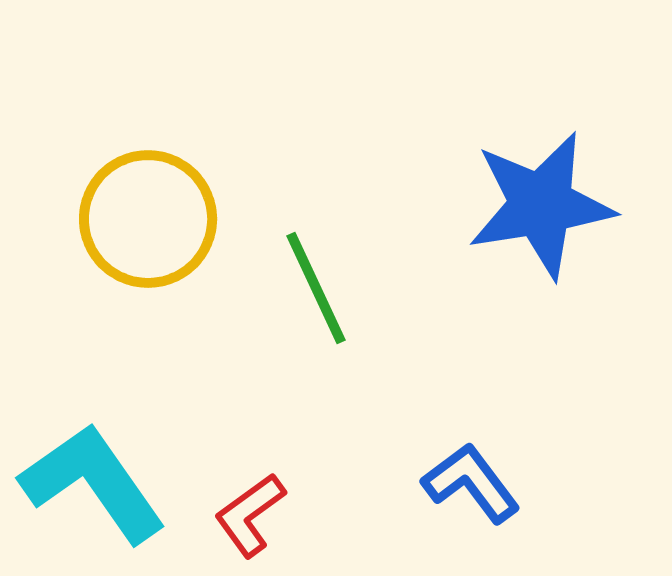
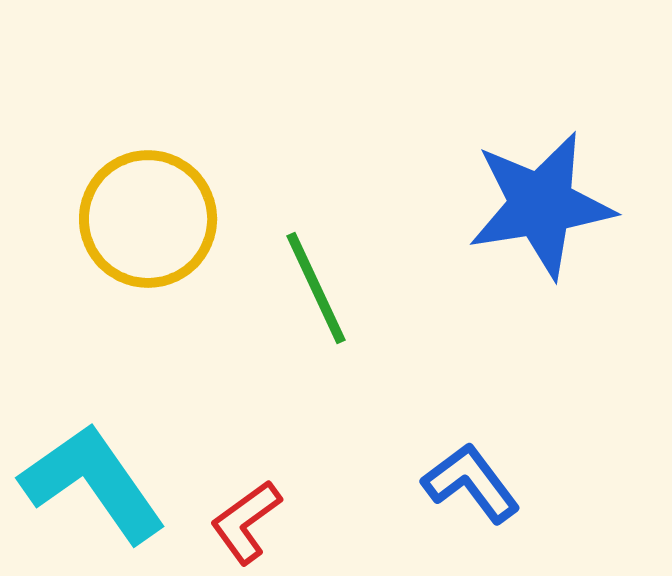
red L-shape: moved 4 px left, 7 px down
